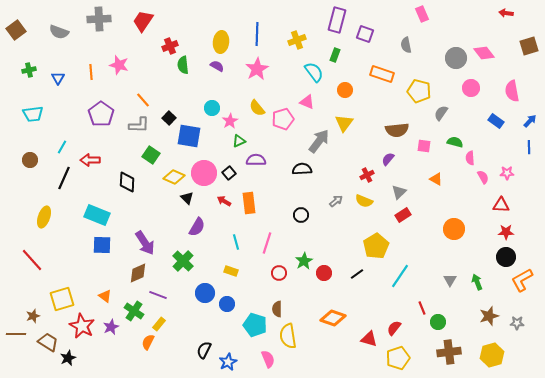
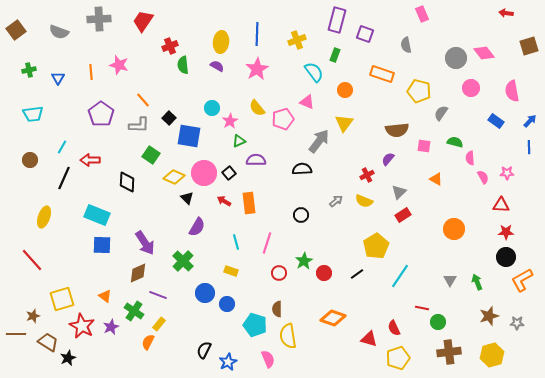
red line at (422, 308): rotated 56 degrees counterclockwise
red semicircle at (394, 328): rotated 63 degrees counterclockwise
